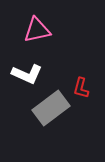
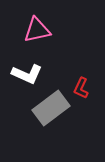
red L-shape: rotated 10 degrees clockwise
